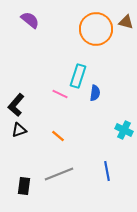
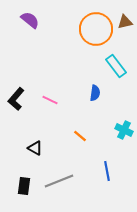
brown triangle: moved 1 px left; rotated 28 degrees counterclockwise
cyan rectangle: moved 38 px right, 10 px up; rotated 55 degrees counterclockwise
pink line: moved 10 px left, 6 px down
black L-shape: moved 6 px up
black triangle: moved 16 px right, 18 px down; rotated 49 degrees clockwise
orange line: moved 22 px right
gray line: moved 7 px down
